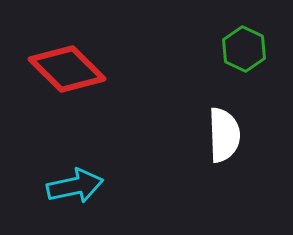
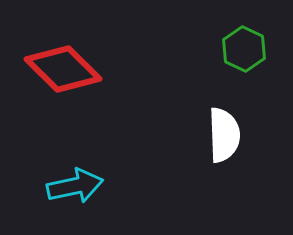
red diamond: moved 4 px left
